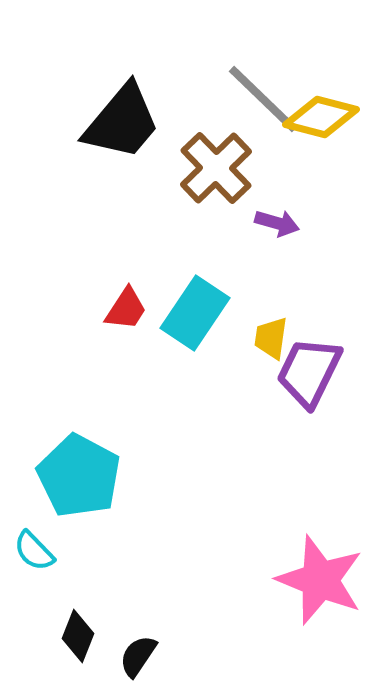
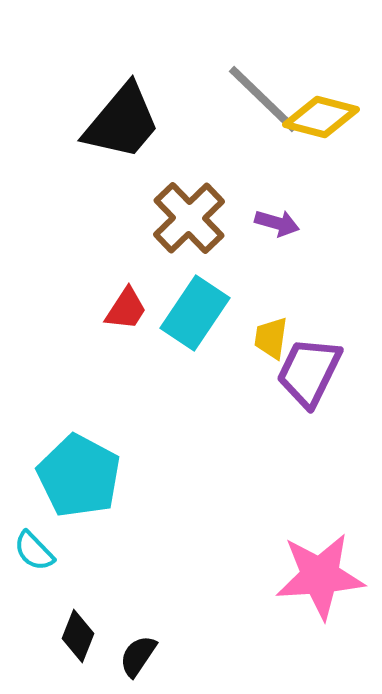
brown cross: moved 27 px left, 50 px down
pink star: moved 4 px up; rotated 26 degrees counterclockwise
